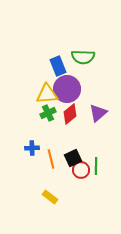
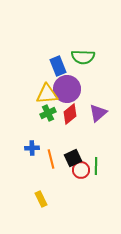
yellow rectangle: moved 9 px left, 2 px down; rotated 28 degrees clockwise
